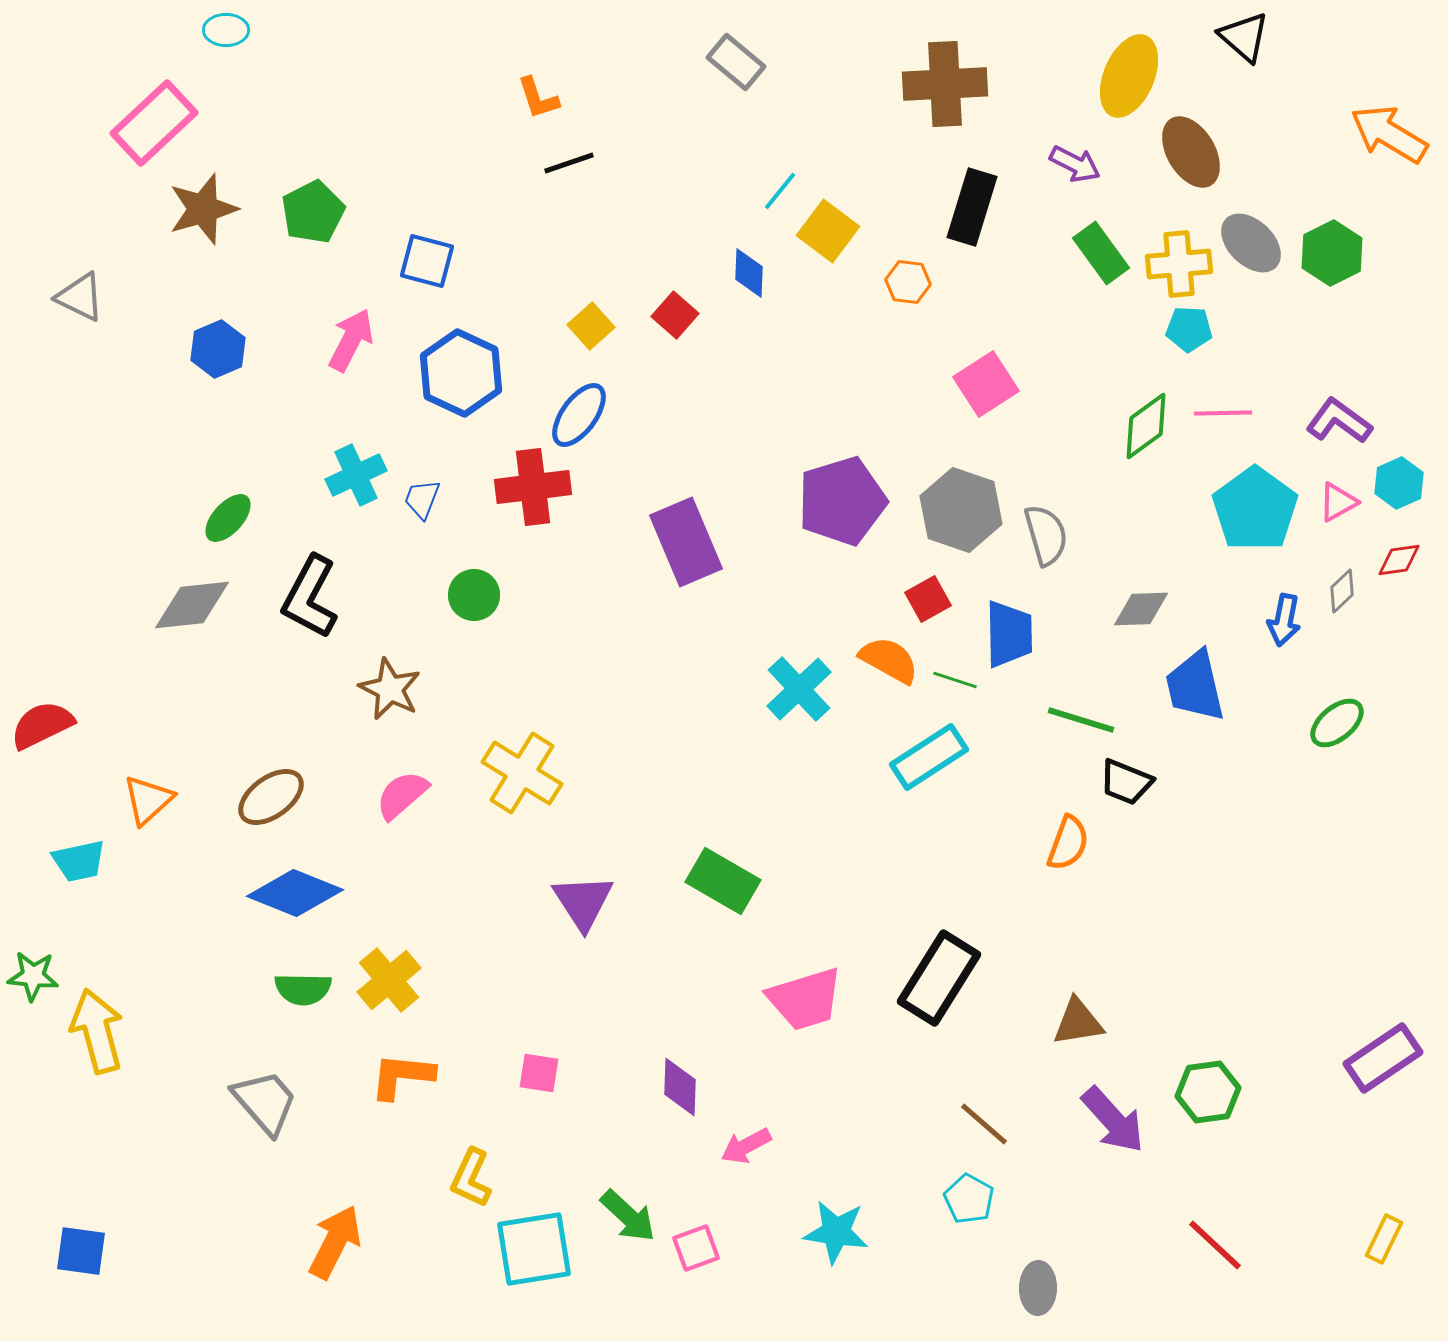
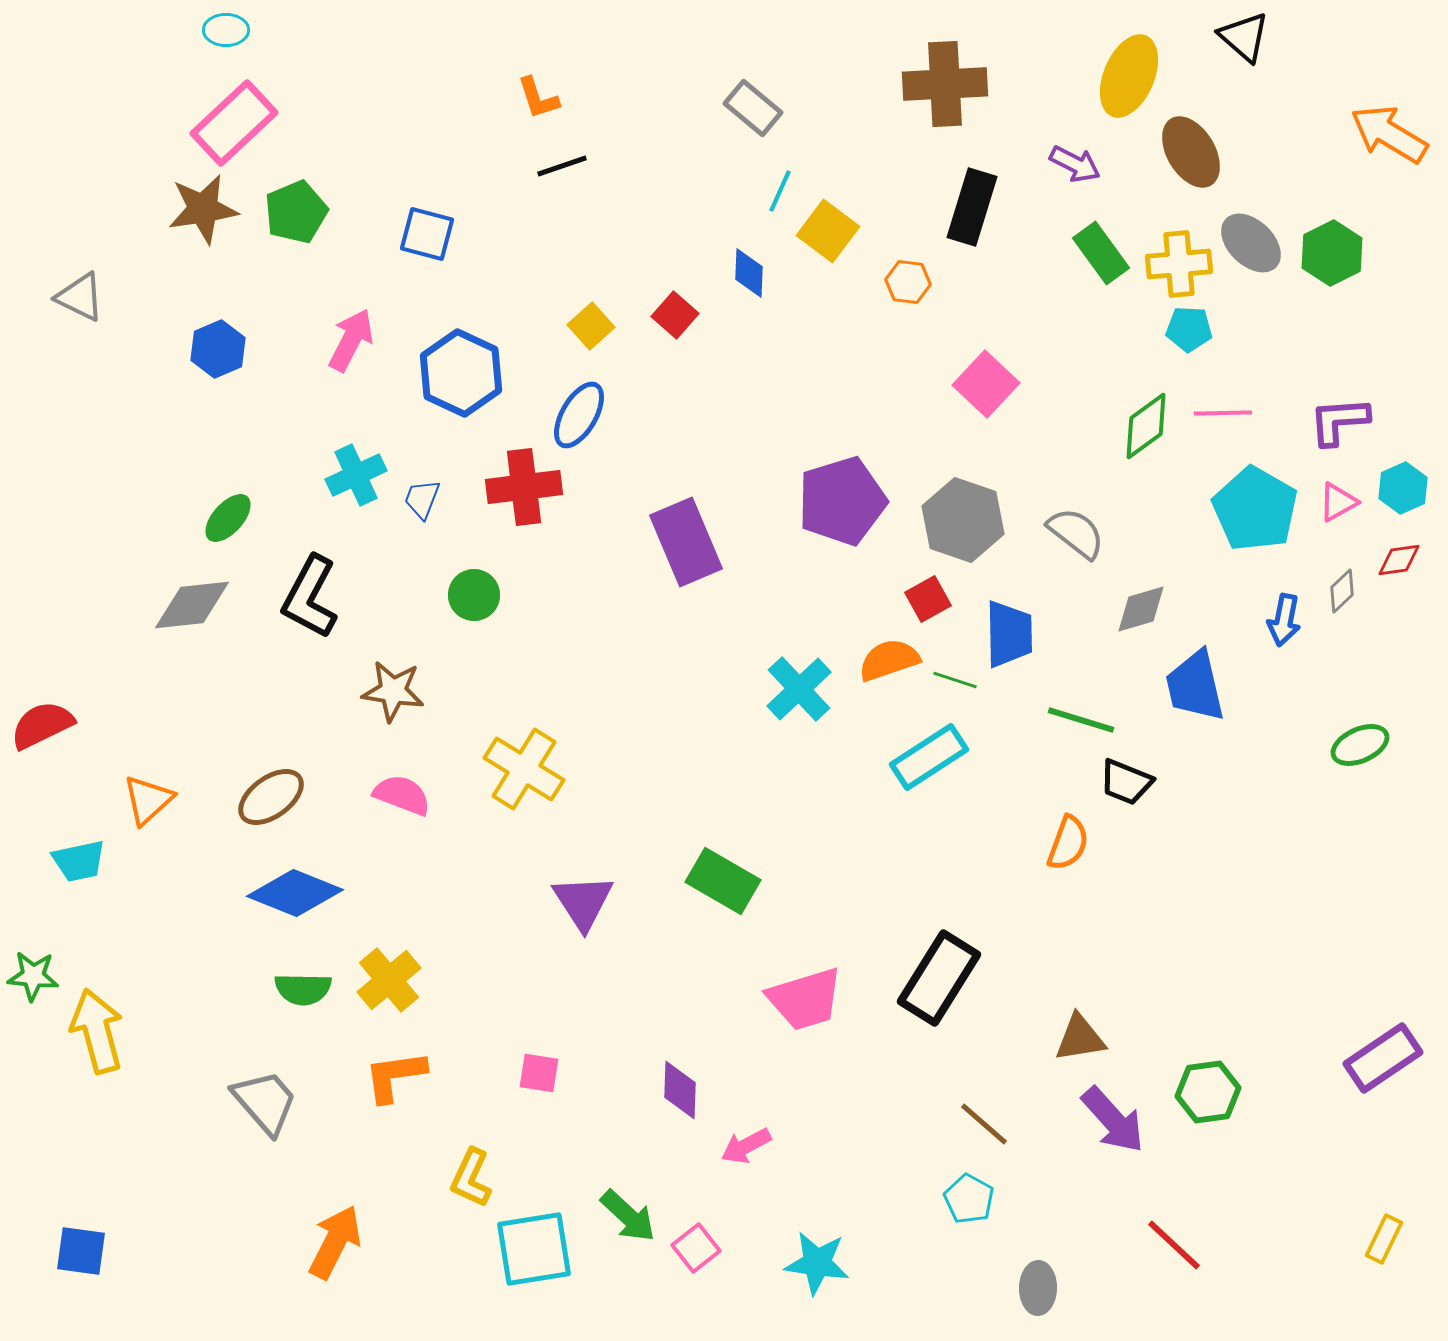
gray rectangle at (736, 62): moved 17 px right, 46 px down
pink rectangle at (154, 123): moved 80 px right
black line at (569, 163): moved 7 px left, 3 px down
cyan line at (780, 191): rotated 15 degrees counterclockwise
brown star at (203, 209): rotated 8 degrees clockwise
green pentagon at (313, 212): moved 17 px left; rotated 4 degrees clockwise
blue square at (427, 261): moved 27 px up
pink square at (986, 384): rotated 14 degrees counterclockwise
blue ellipse at (579, 415): rotated 6 degrees counterclockwise
purple L-shape at (1339, 421): rotated 40 degrees counterclockwise
cyan hexagon at (1399, 483): moved 4 px right, 5 px down
red cross at (533, 487): moved 9 px left
cyan pentagon at (1255, 509): rotated 6 degrees counterclockwise
gray hexagon at (961, 510): moved 2 px right, 10 px down
gray semicircle at (1046, 535): moved 30 px right, 2 px up; rotated 36 degrees counterclockwise
gray diamond at (1141, 609): rotated 14 degrees counterclockwise
orange semicircle at (889, 660): rotated 48 degrees counterclockwise
brown star at (390, 689): moved 3 px right, 2 px down; rotated 18 degrees counterclockwise
green ellipse at (1337, 723): moved 23 px right, 22 px down; rotated 16 degrees clockwise
yellow cross at (522, 773): moved 2 px right, 4 px up
pink semicircle at (402, 795): rotated 62 degrees clockwise
brown triangle at (1078, 1022): moved 2 px right, 16 px down
orange L-shape at (402, 1076): moved 7 px left; rotated 14 degrees counterclockwise
purple diamond at (680, 1087): moved 3 px down
cyan star at (836, 1232): moved 19 px left, 31 px down
red line at (1215, 1245): moved 41 px left
pink square at (696, 1248): rotated 18 degrees counterclockwise
